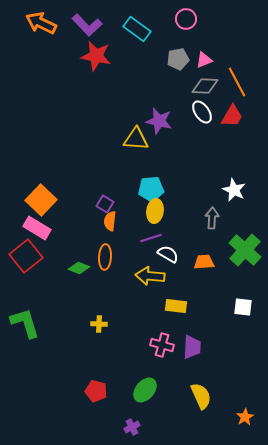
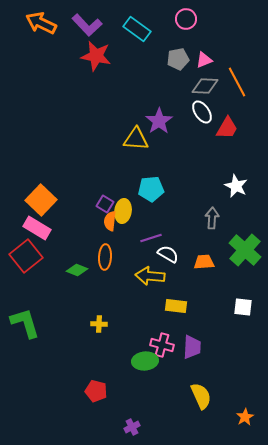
red trapezoid: moved 5 px left, 12 px down
purple star: rotated 24 degrees clockwise
white star: moved 2 px right, 4 px up
yellow ellipse: moved 32 px left
green diamond: moved 2 px left, 2 px down
green ellipse: moved 29 px up; rotated 45 degrees clockwise
